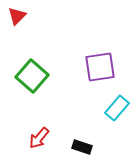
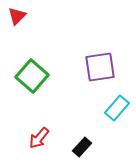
black rectangle: rotated 66 degrees counterclockwise
